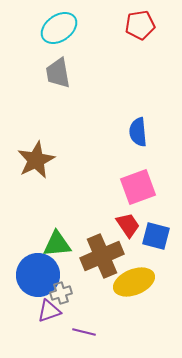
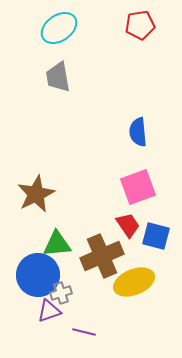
gray trapezoid: moved 4 px down
brown star: moved 34 px down
